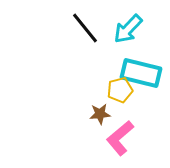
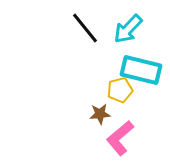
cyan rectangle: moved 3 px up
